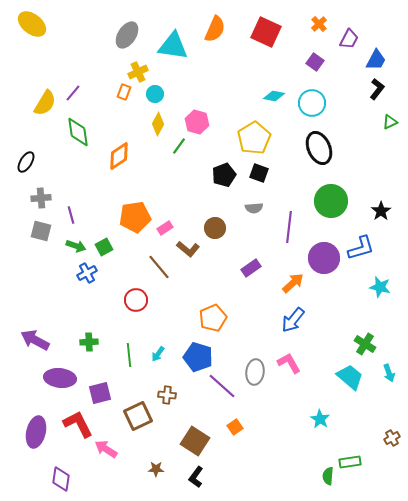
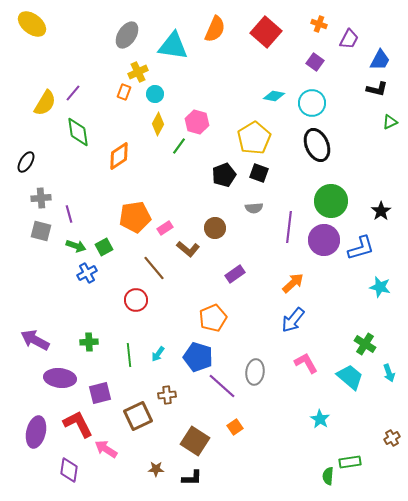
orange cross at (319, 24): rotated 28 degrees counterclockwise
red square at (266, 32): rotated 16 degrees clockwise
blue trapezoid at (376, 60): moved 4 px right
black L-shape at (377, 89): rotated 65 degrees clockwise
black ellipse at (319, 148): moved 2 px left, 3 px up
purple line at (71, 215): moved 2 px left, 1 px up
purple circle at (324, 258): moved 18 px up
brown line at (159, 267): moved 5 px left, 1 px down
purple rectangle at (251, 268): moved 16 px left, 6 px down
pink L-shape at (289, 363): moved 17 px right
brown cross at (167, 395): rotated 12 degrees counterclockwise
black L-shape at (196, 477): moved 4 px left, 1 px down; rotated 125 degrees counterclockwise
purple diamond at (61, 479): moved 8 px right, 9 px up
